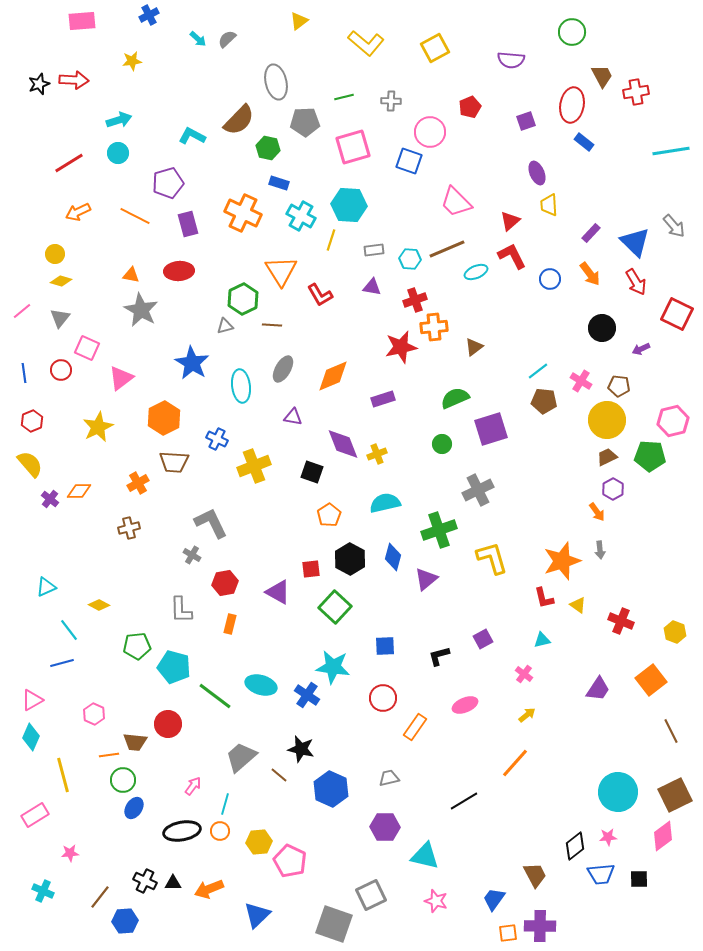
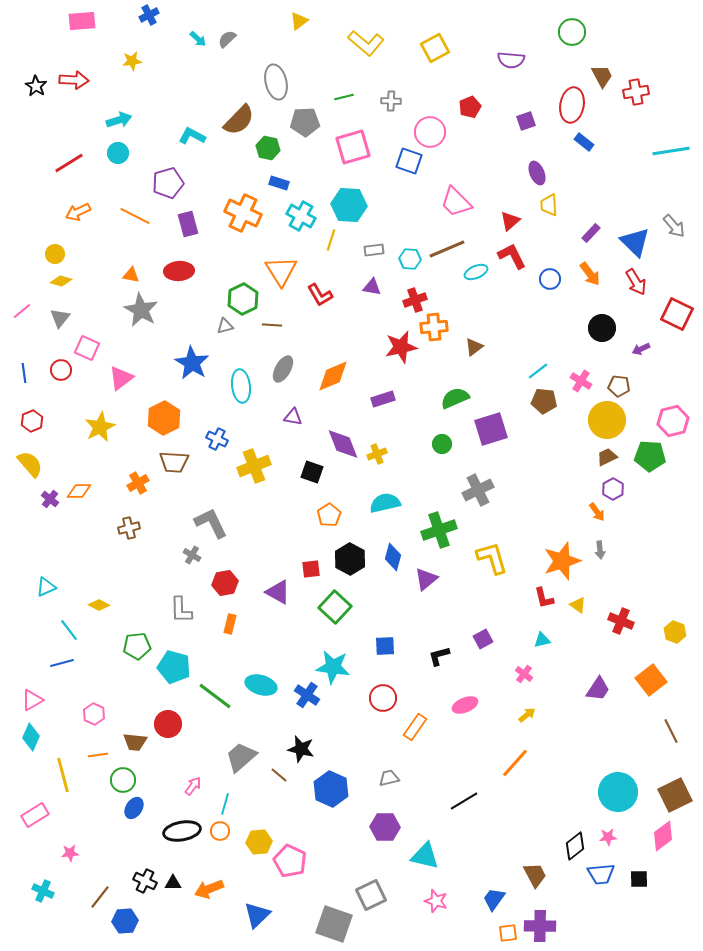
black star at (39, 84): moved 3 px left, 2 px down; rotated 20 degrees counterclockwise
yellow star at (98, 427): moved 2 px right
orange line at (109, 755): moved 11 px left
